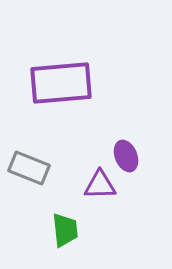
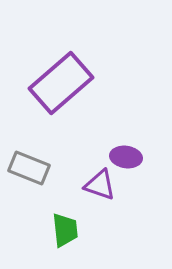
purple rectangle: rotated 36 degrees counterclockwise
purple ellipse: moved 1 px down; rotated 60 degrees counterclockwise
purple triangle: rotated 20 degrees clockwise
